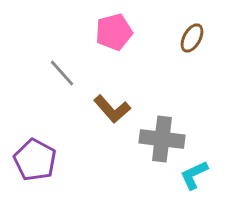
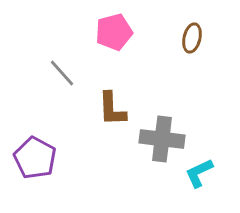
brown ellipse: rotated 16 degrees counterclockwise
brown L-shape: rotated 39 degrees clockwise
purple pentagon: moved 2 px up
cyan L-shape: moved 5 px right, 2 px up
